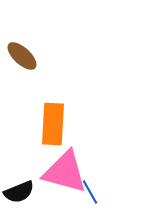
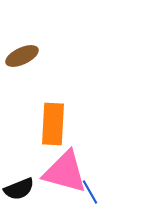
brown ellipse: rotated 68 degrees counterclockwise
black semicircle: moved 3 px up
